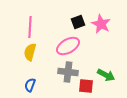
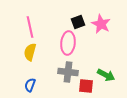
pink line: rotated 15 degrees counterclockwise
pink ellipse: moved 3 px up; rotated 55 degrees counterclockwise
